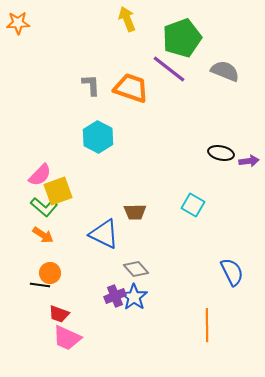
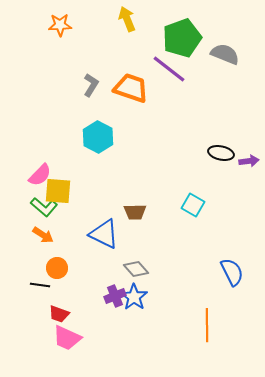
orange star: moved 42 px right, 2 px down
gray semicircle: moved 17 px up
gray L-shape: rotated 35 degrees clockwise
yellow square: rotated 24 degrees clockwise
orange circle: moved 7 px right, 5 px up
